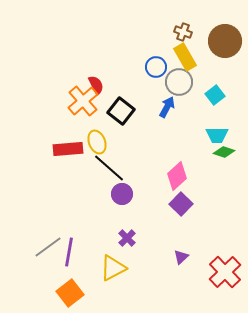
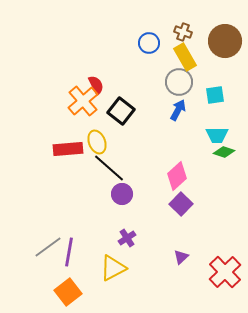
blue circle: moved 7 px left, 24 px up
cyan square: rotated 30 degrees clockwise
blue arrow: moved 11 px right, 3 px down
purple cross: rotated 12 degrees clockwise
orange square: moved 2 px left, 1 px up
